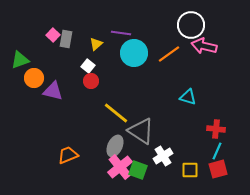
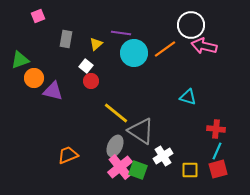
pink square: moved 15 px left, 19 px up; rotated 24 degrees clockwise
orange line: moved 4 px left, 5 px up
white square: moved 2 px left
